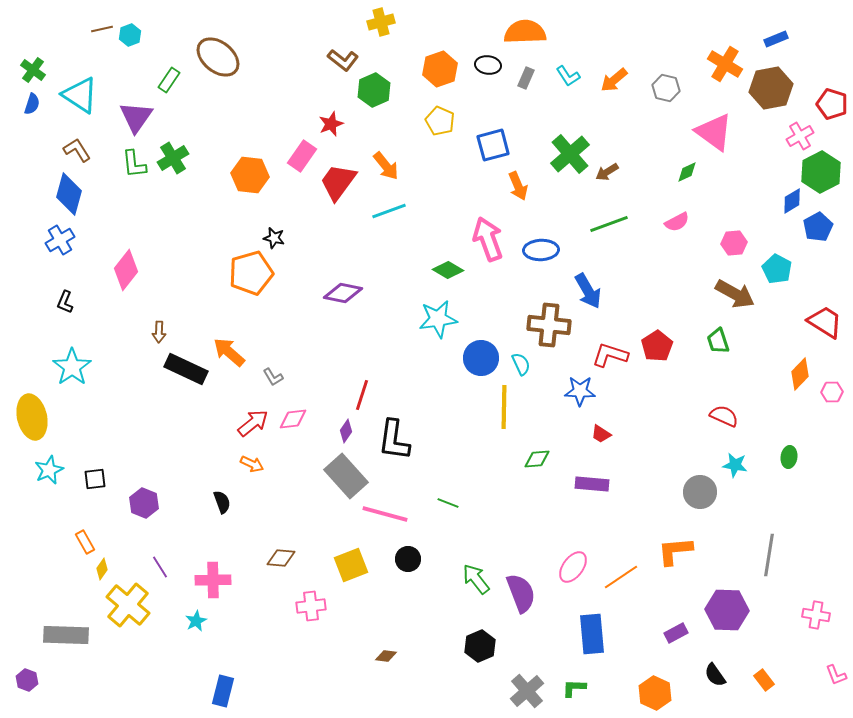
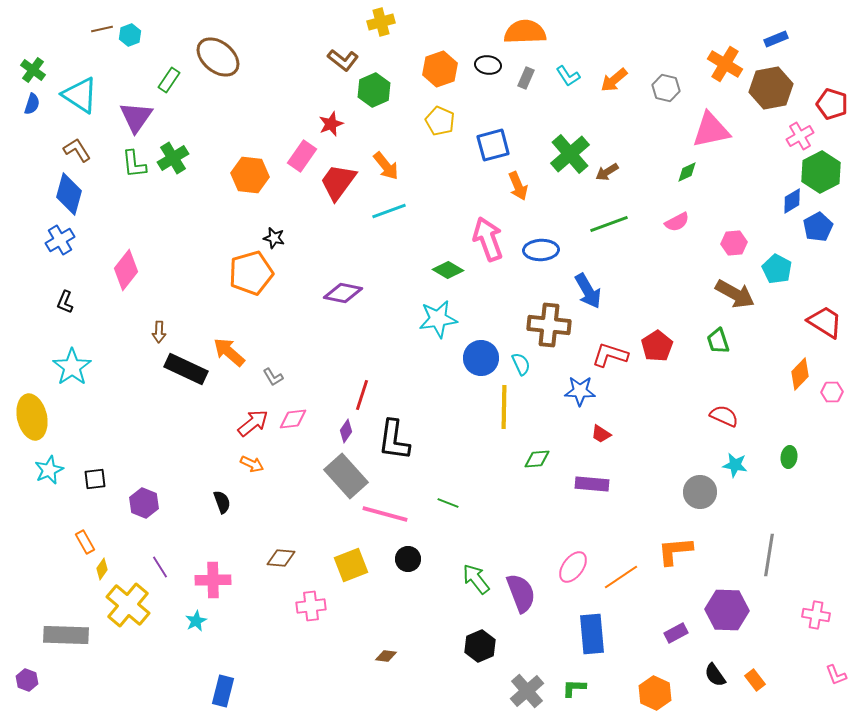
pink triangle at (714, 132): moved 3 px left, 2 px up; rotated 48 degrees counterclockwise
orange rectangle at (764, 680): moved 9 px left
